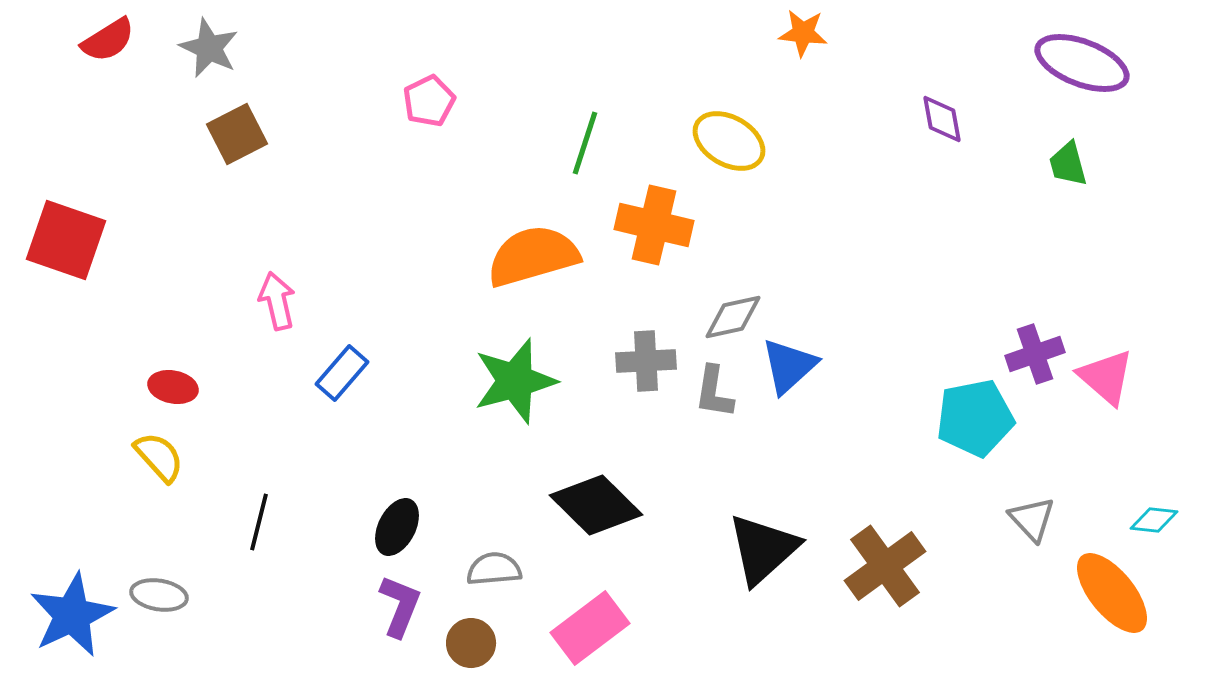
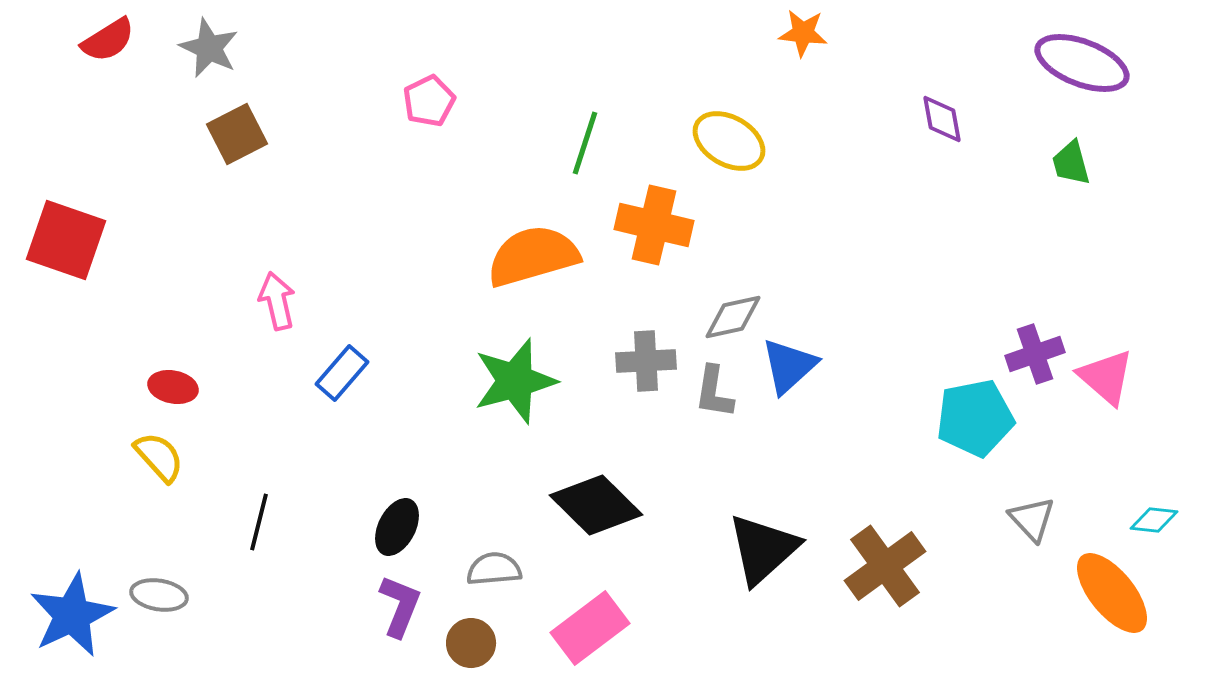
green trapezoid: moved 3 px right, 1 px up
